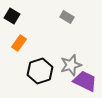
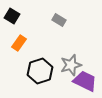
gray rectangle: moved 8 px left, 3 px down
